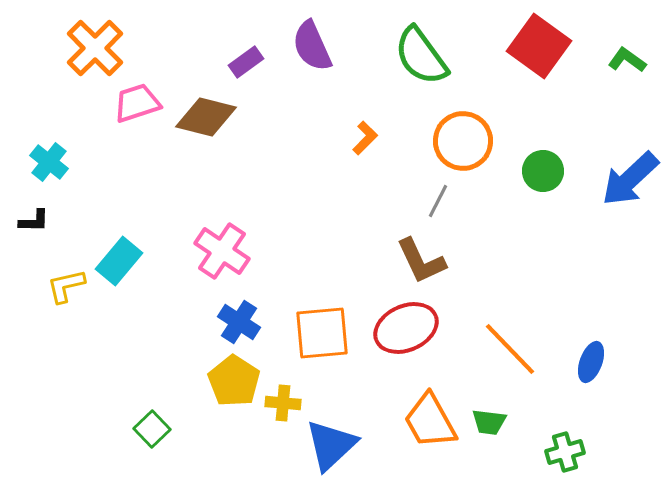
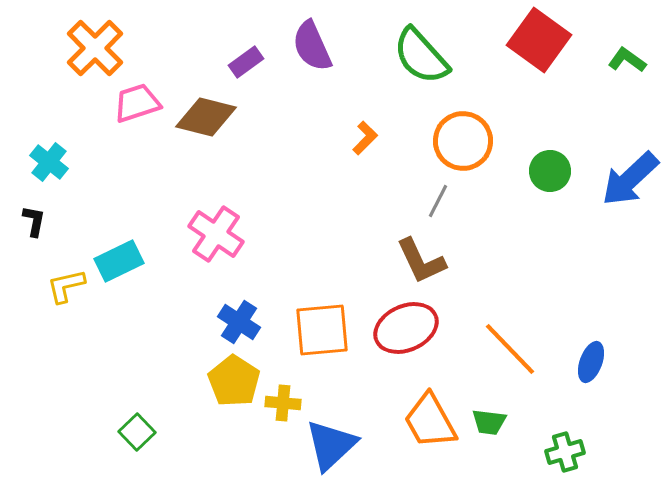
red square: moved 6 px up
green semicircle: rotated 6 degrees counterclockwise
green circle: moved 7 px right
black L-shape: rotated 80 degrees counterclockwise
pink cross: moved 6 px left, 17 px up
cyan rectangle: rotated 24 degrees clockwise
orange square: moved 3 px up
green square: moved 15 px left, 3 px down
